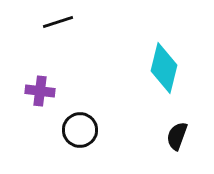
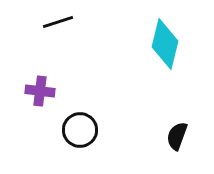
cyan diamond: moved 1 px right, 24 px up
